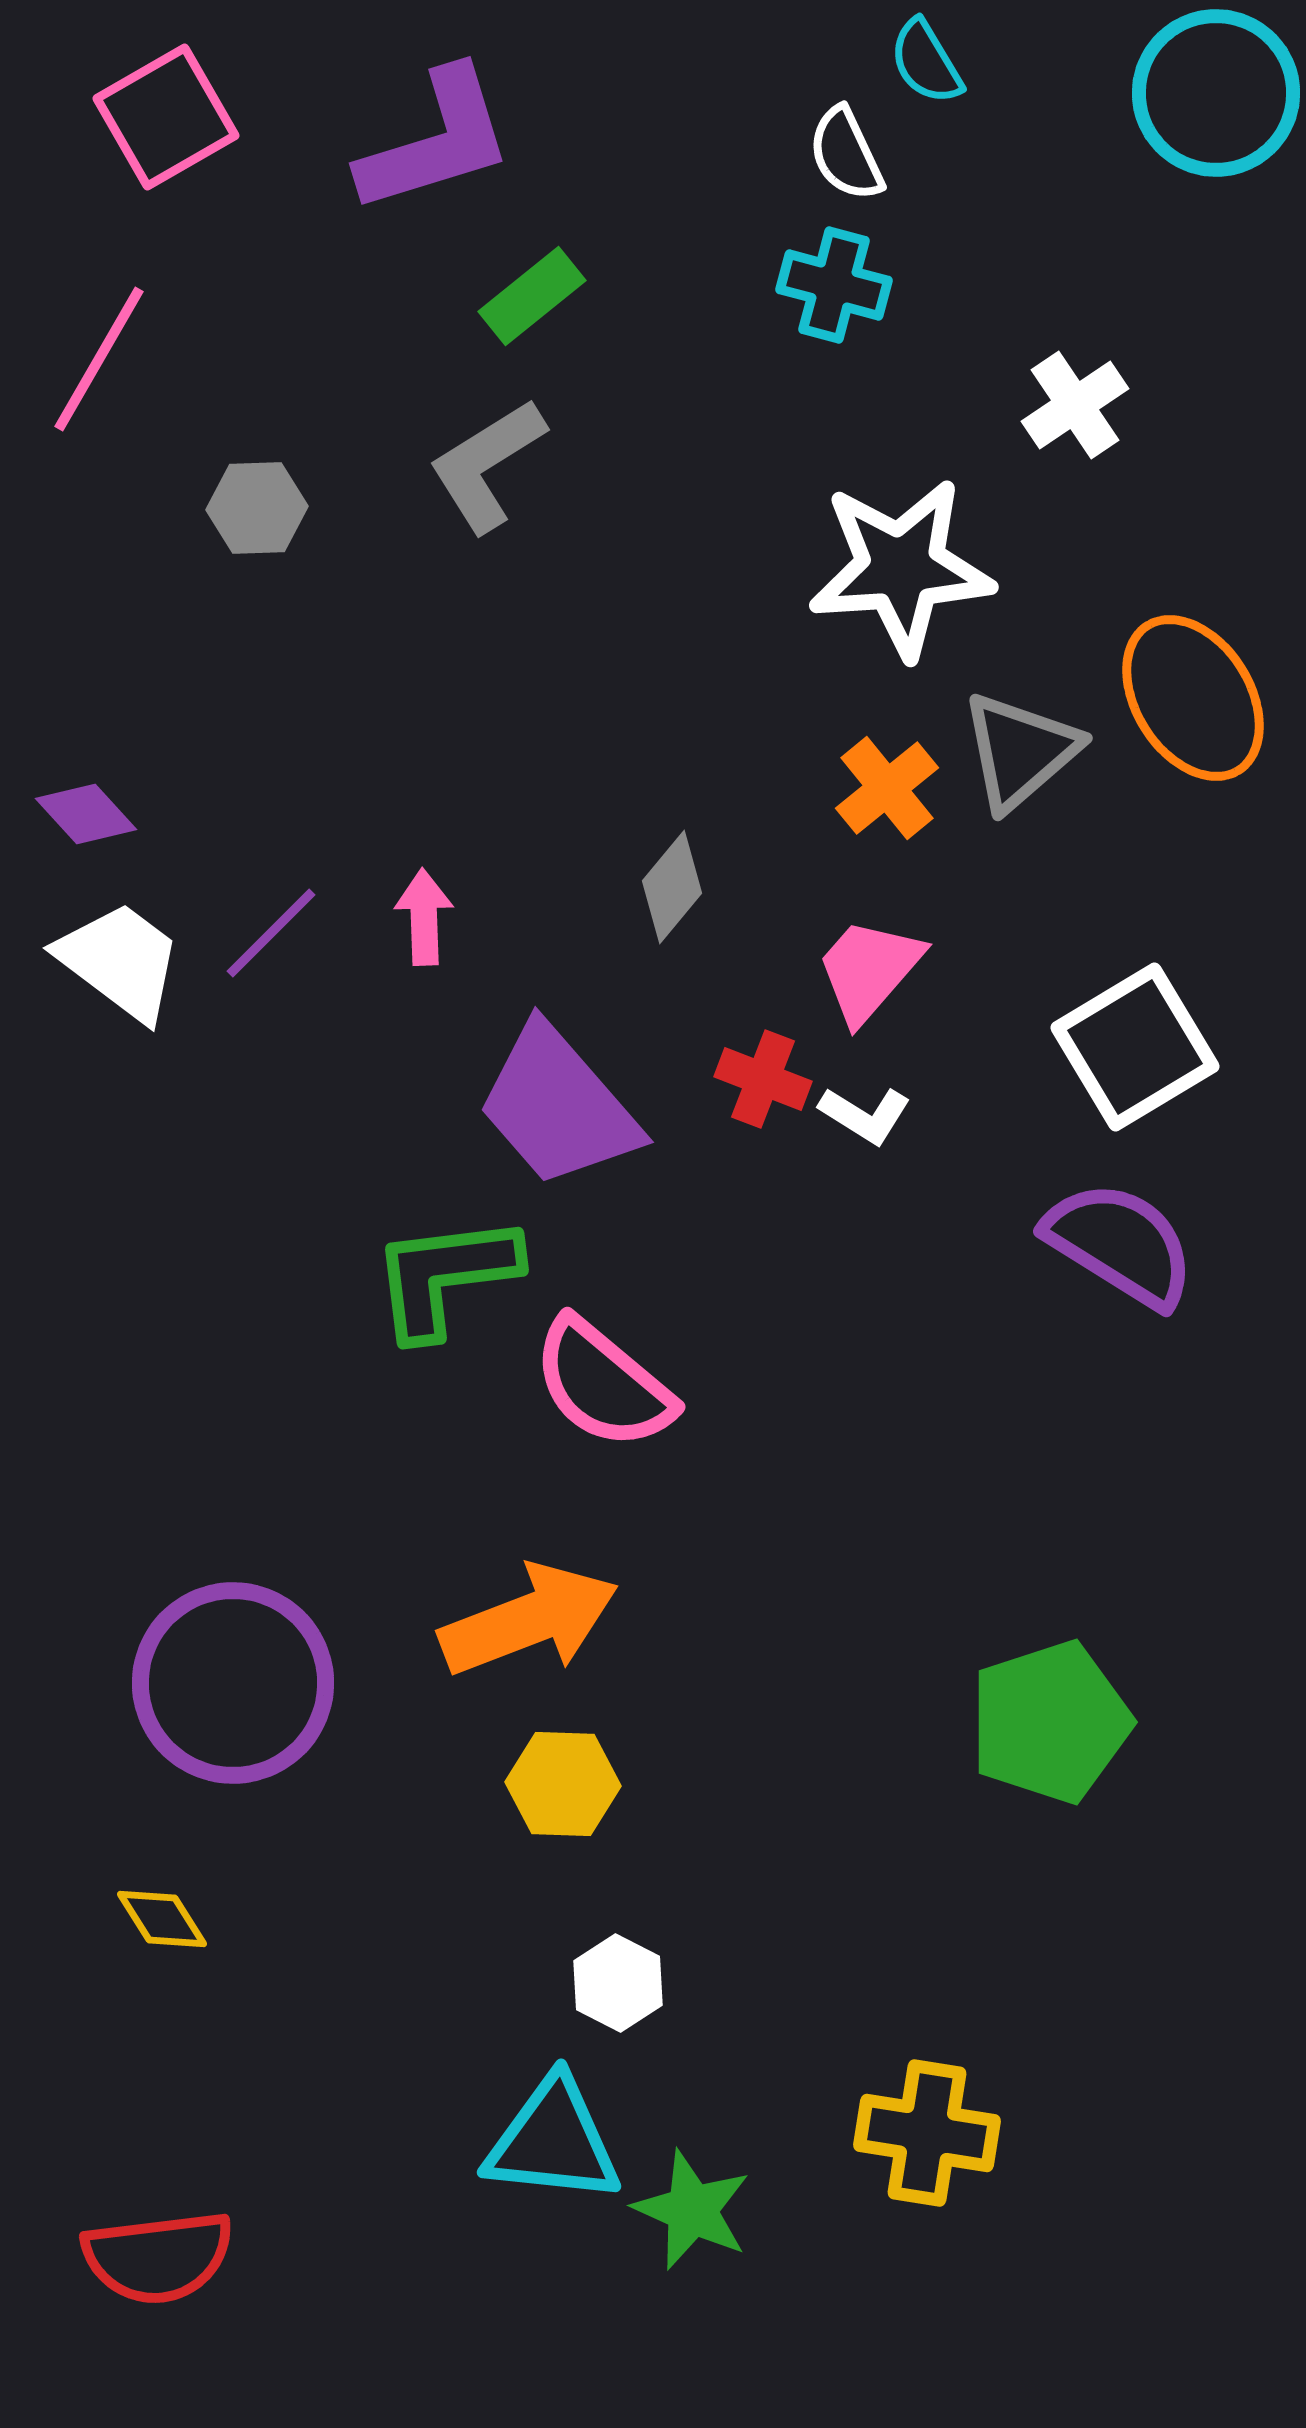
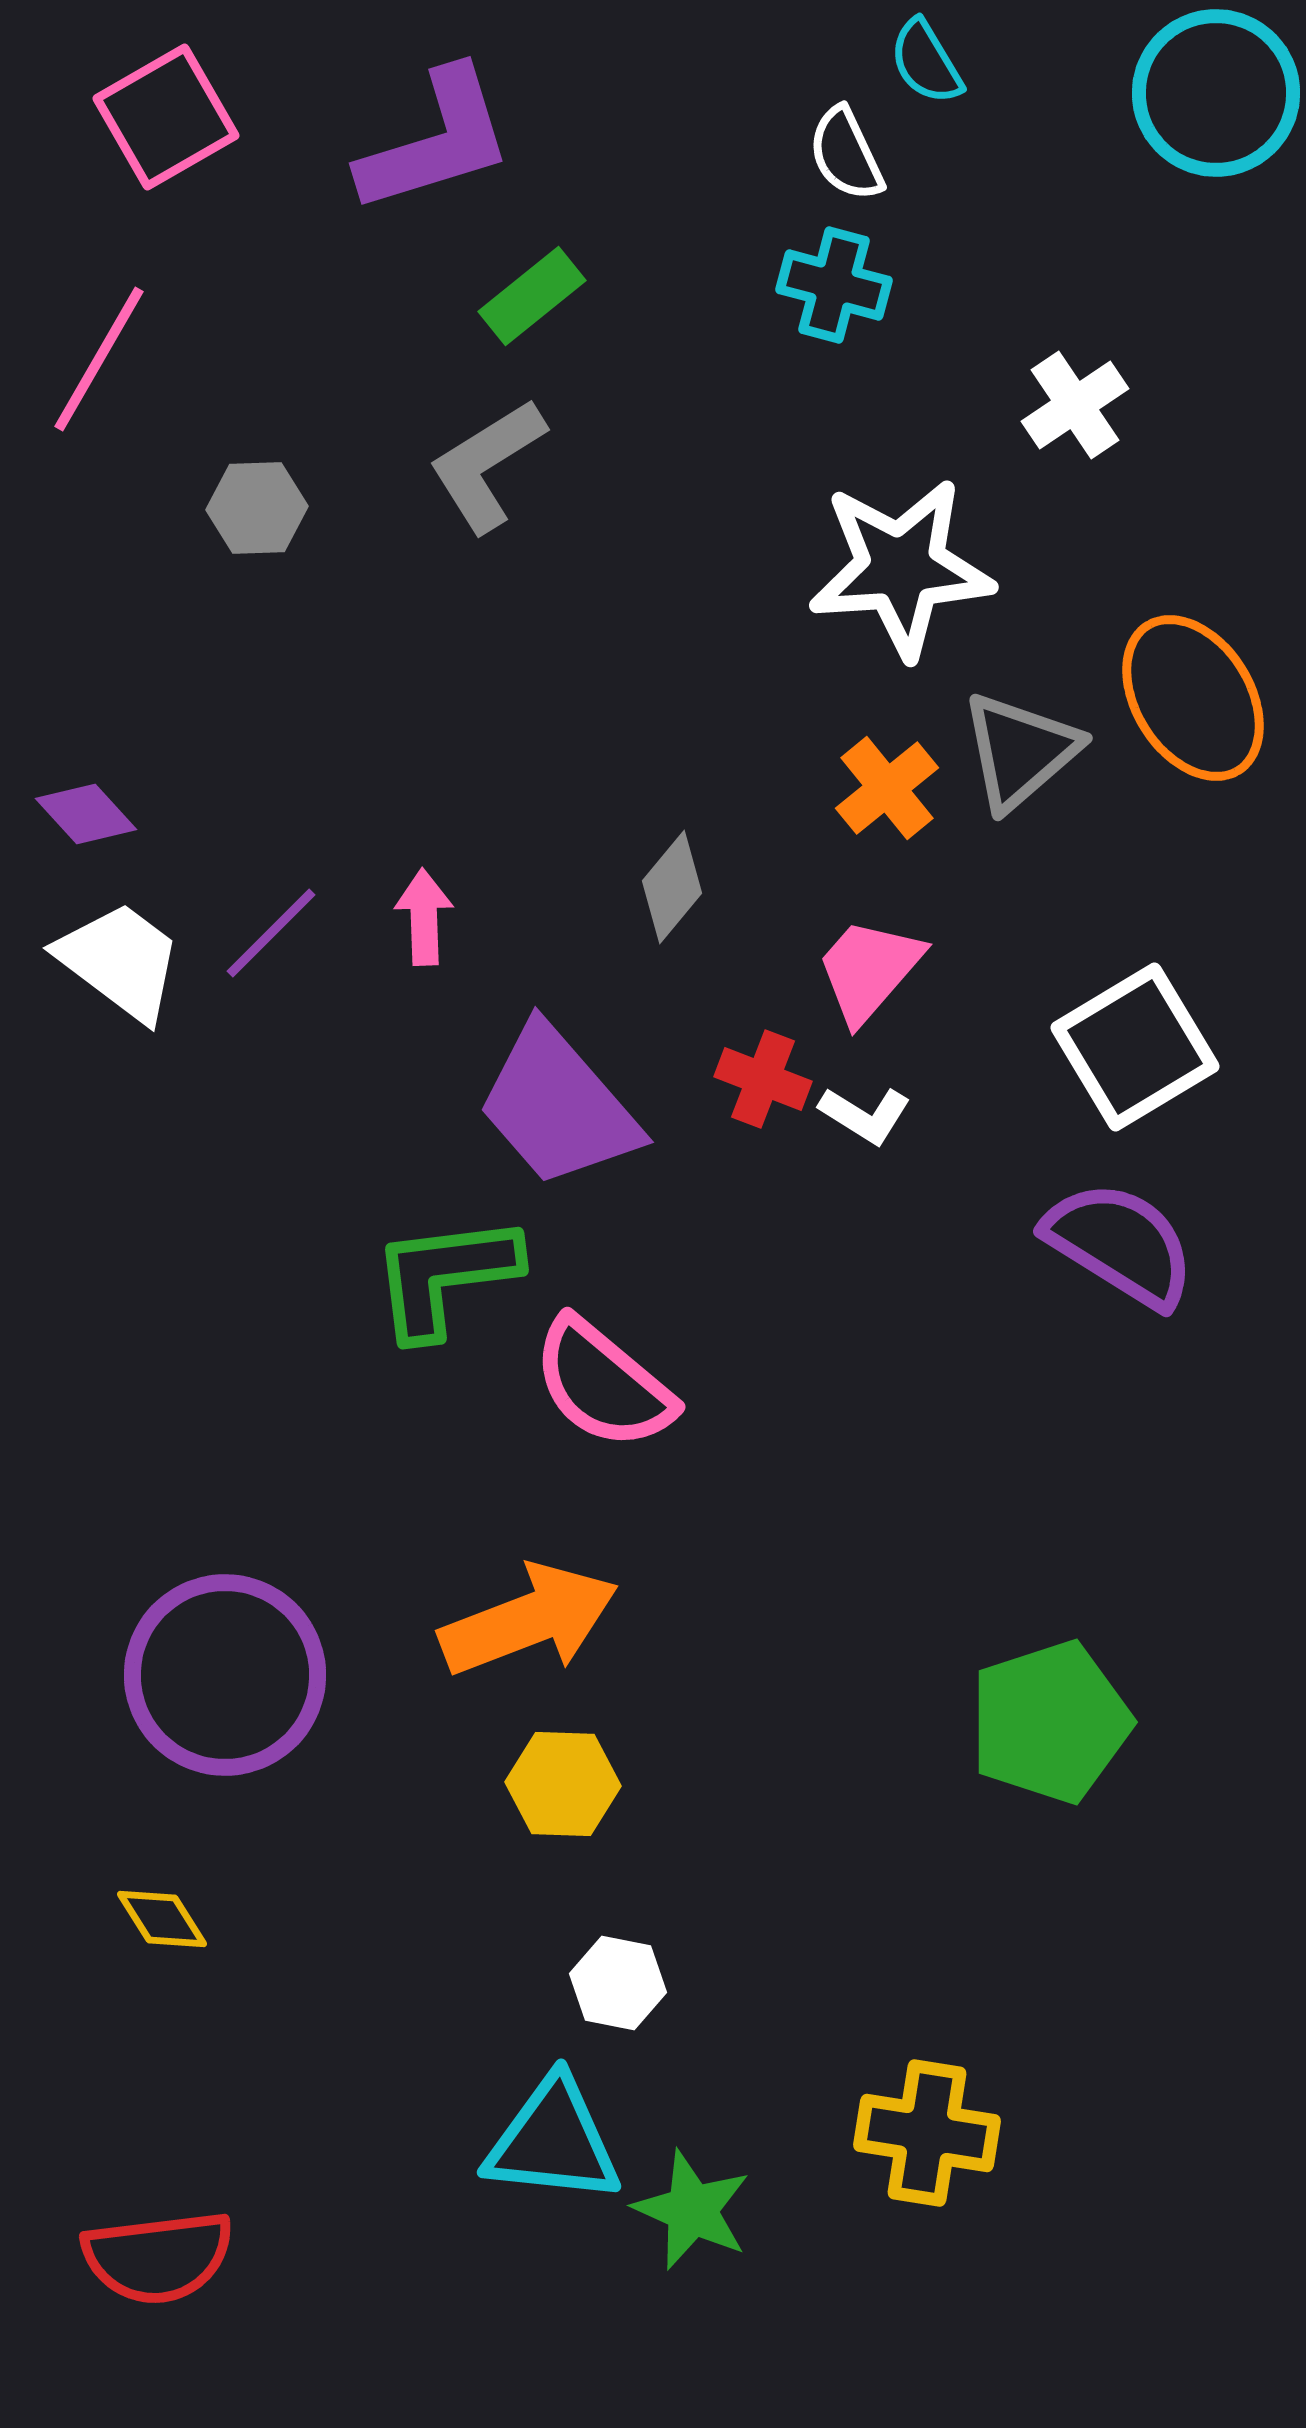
purple circle: moved 8 px left, 8 px up
white hexagon: rotated 16 degrees counterclockwise
